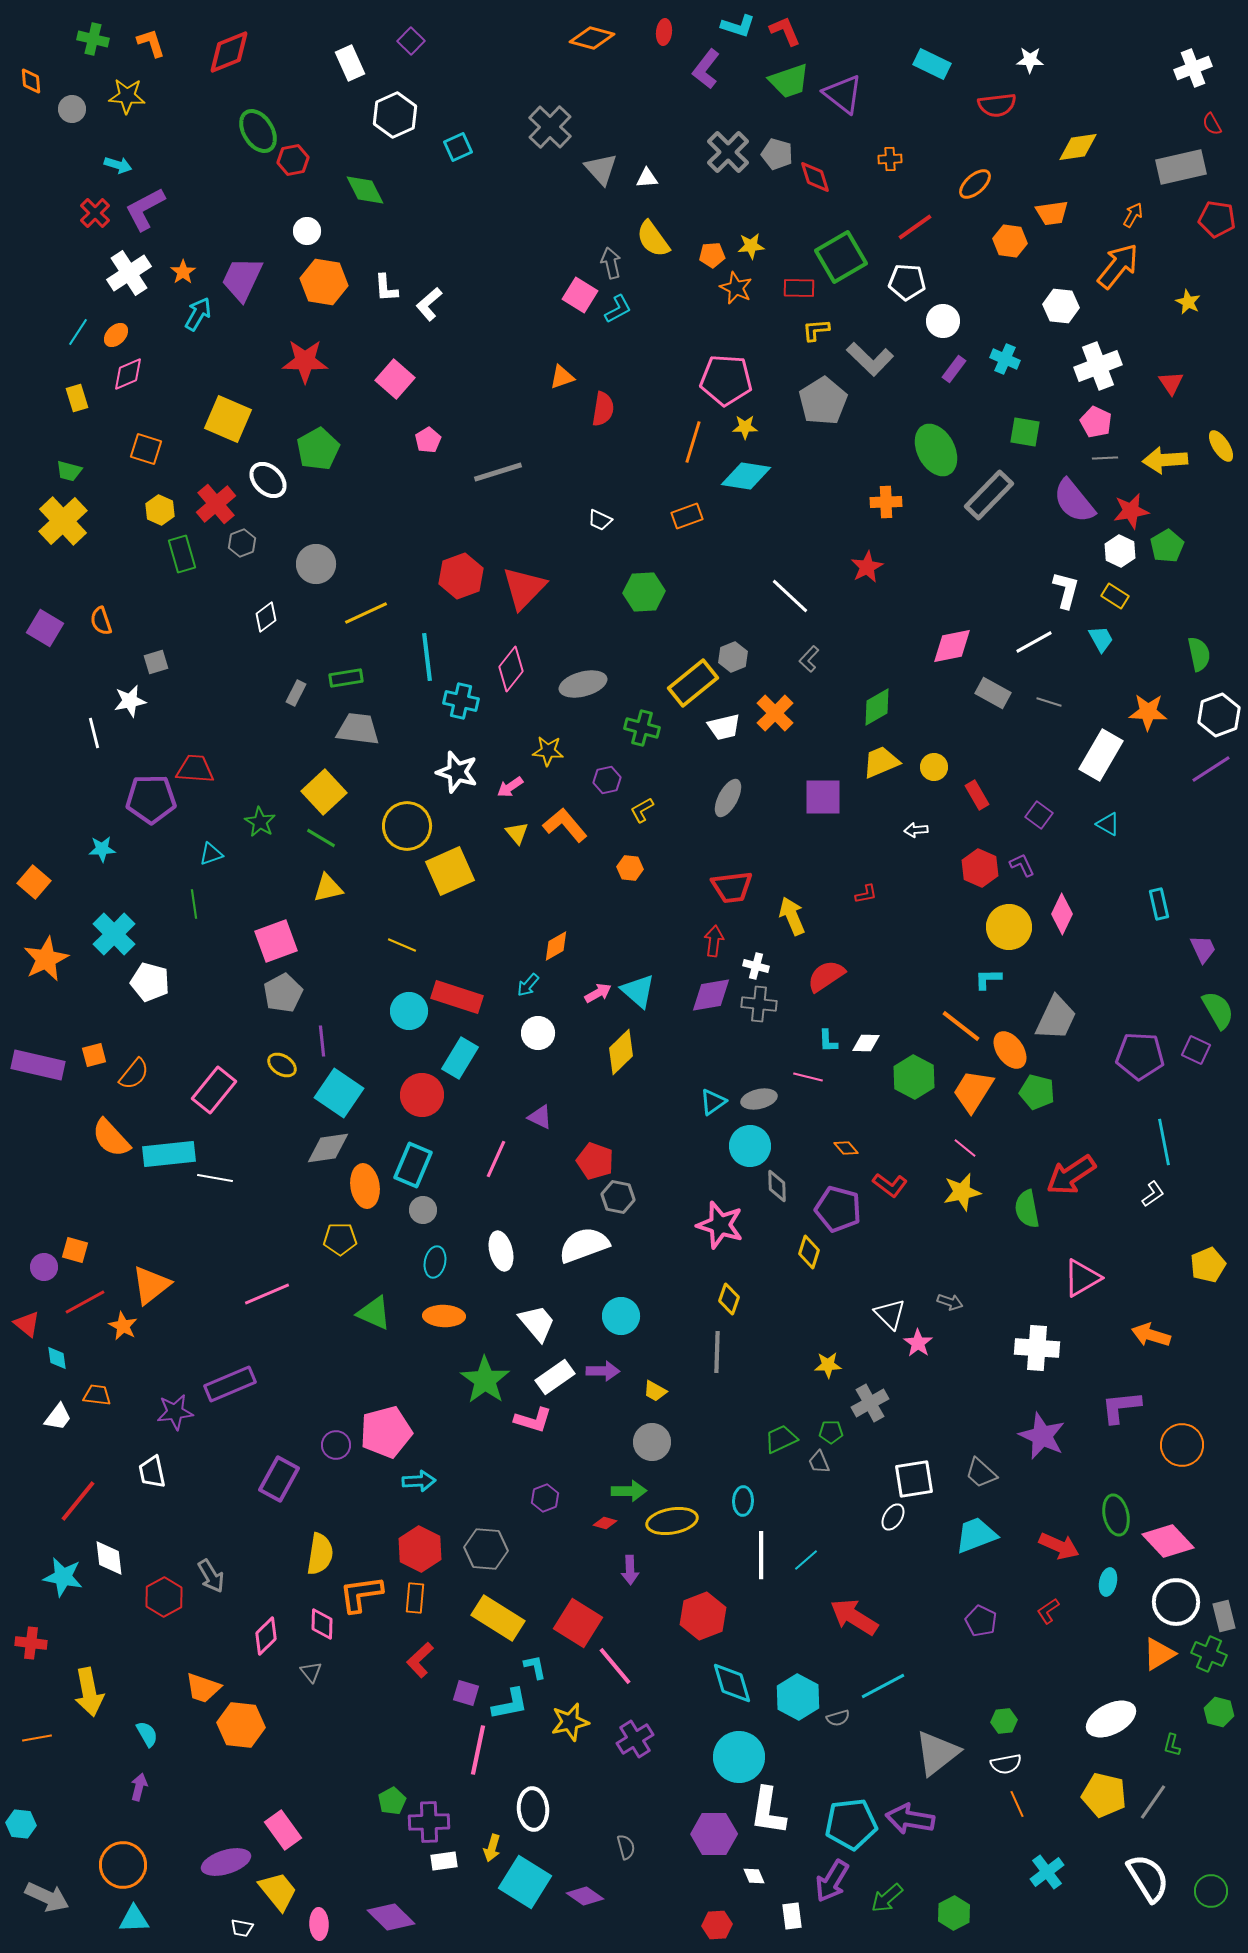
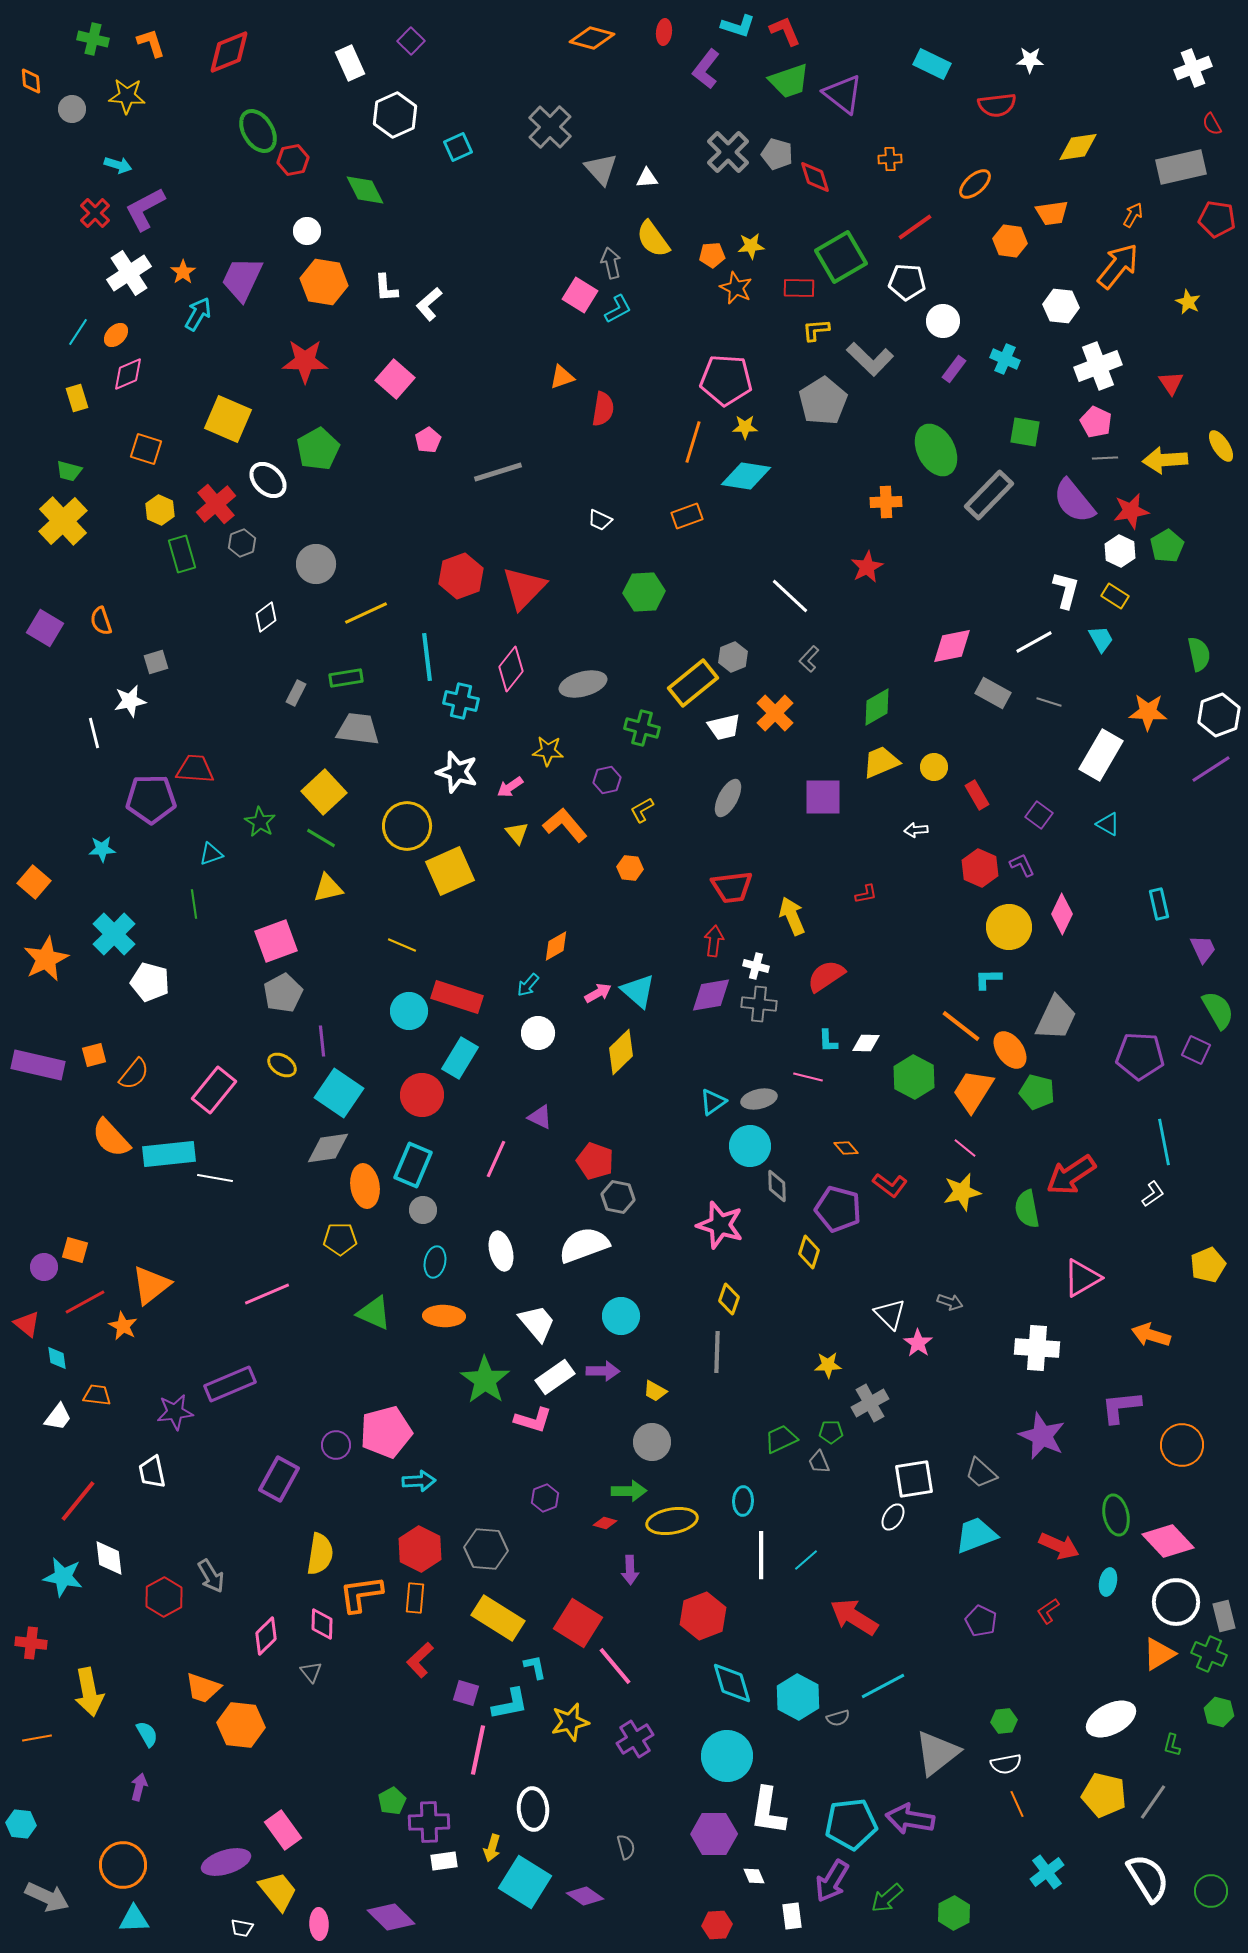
cyan circle at (739, 1757): moved 12 px left, 1 px up
